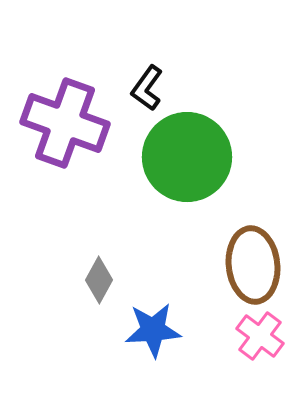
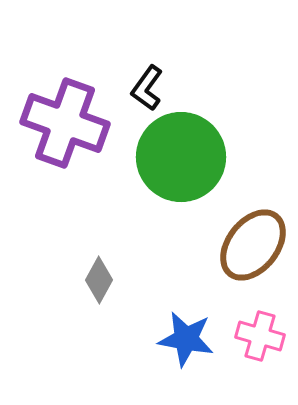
green circle: moved 6 px left
brown ellipse: moved 20 px up; rotated 44 degrees clockwise
blue star: moved 33 px right, 9 px down; rotated 14 degrees clockwise
pink cross: rotated 21 degrees counterclockwise
